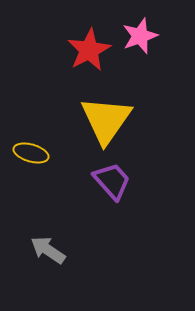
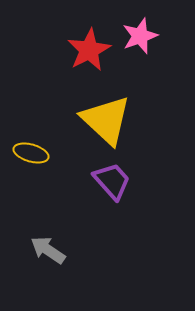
yellow triangle: rotated 22 degrees counterclockwise
